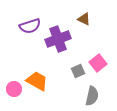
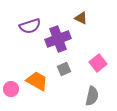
brown triangle: moved 3 px left, 1 px up
gray square: moved 14 px left, 2 px up
pink circle: moved 3 px left
